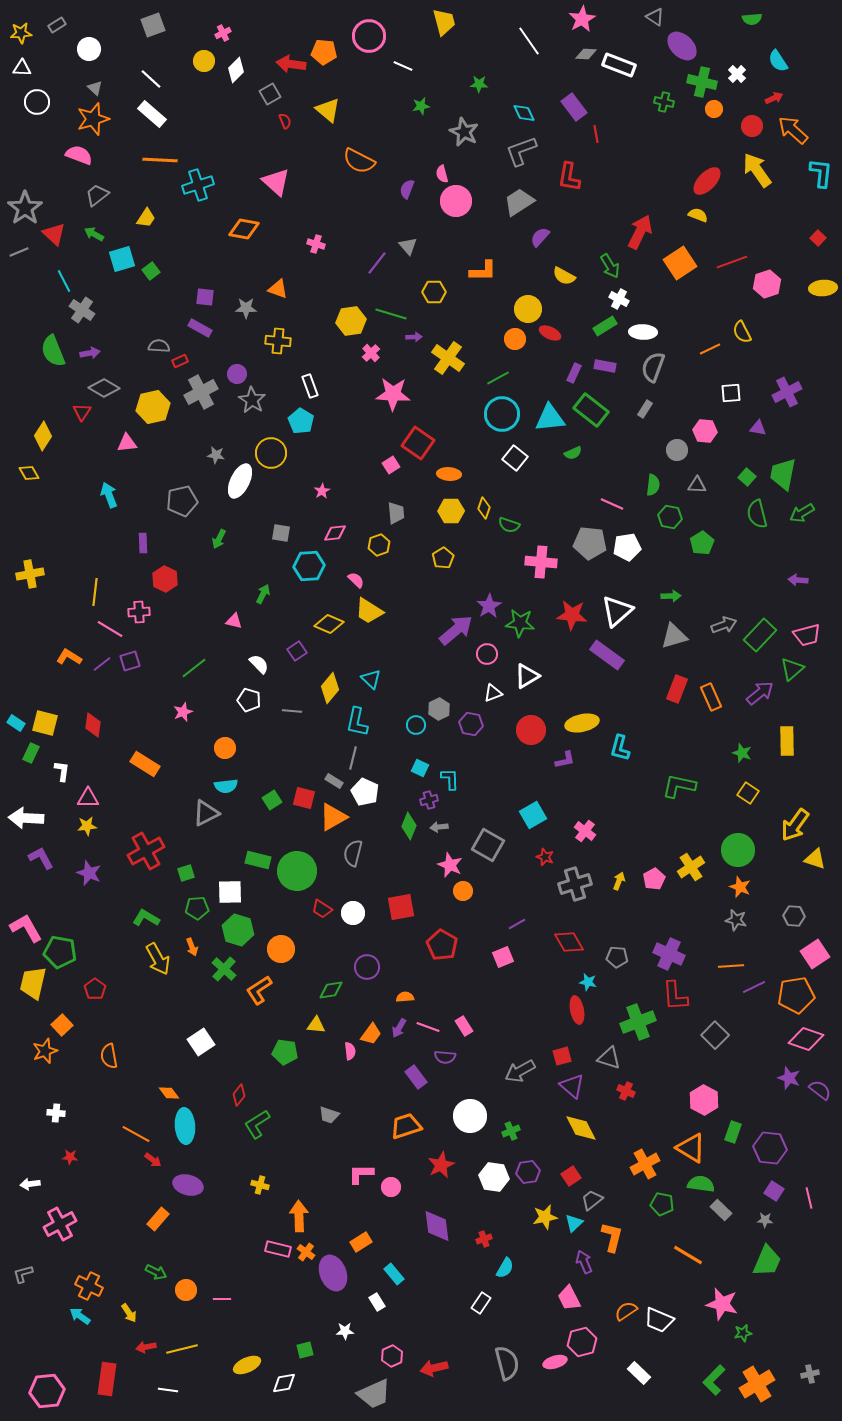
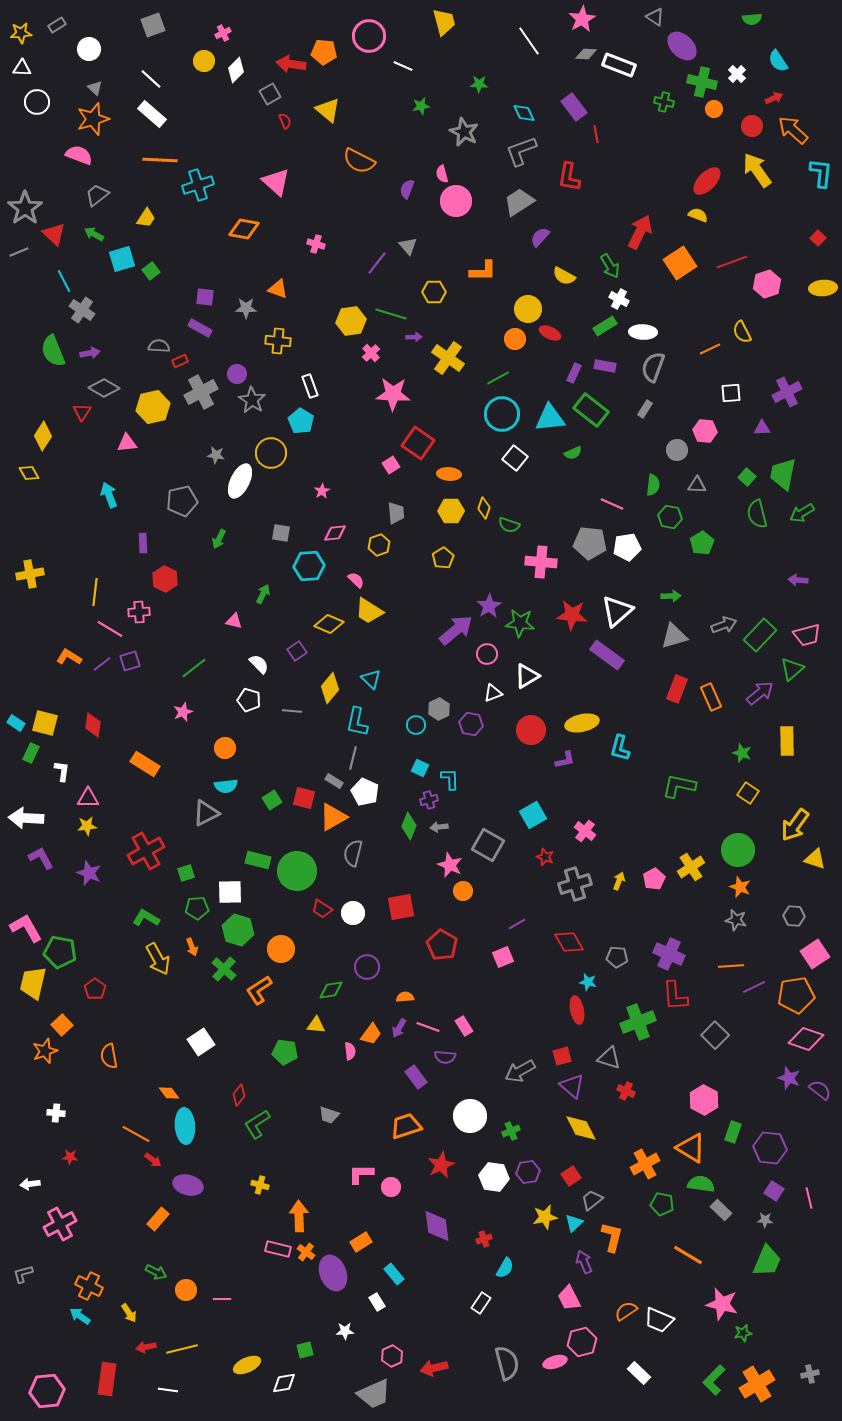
purple triangle at (758, 428): moved 4 px right; rotated 12 degrees counterclockwise
